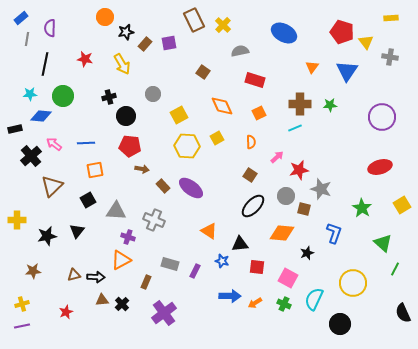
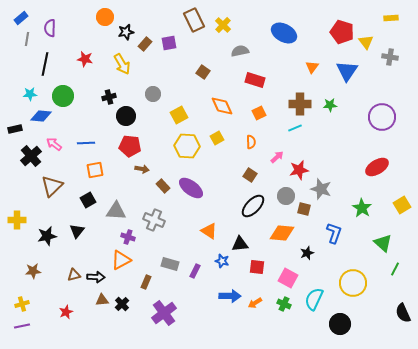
red ellipse at (380, 167): moved 3 px left; rotated 15 degrees counterclockwise
